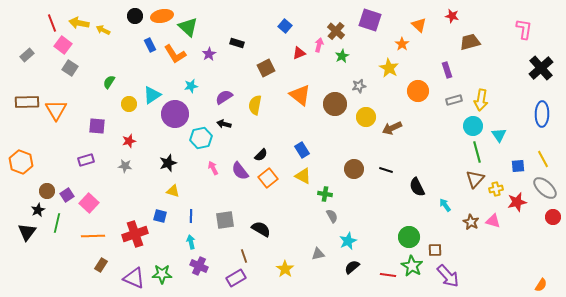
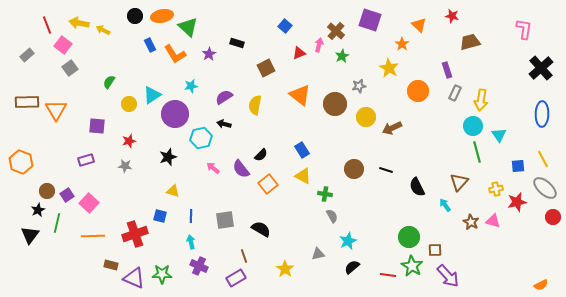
red line at (52, 23): moved 5 px left, 2 px down
gray square at (70, 68): rotated 21 degrees clockwise
gray rectangle at (454, 100): moved 1 px right, 7 px up; rotated 49 degrees counterclockwise
black star at (168, 163): moved 6 px up
pink arrow at (213, 168): rotated 24 degrees counterclockwise
purple semicircle at (240, 171): moved 1 px right, 2 px up
orange square at (268, 178): moved 6 px down
brown triangle at (475, 179): moved 16 px left, 3 px down
black triangle at (27, 232): moved 3 px right, 3 px down
brown rectangle at (101, 265): moved 10 px right; rotated 72 degrees clockwise
orange semicircle at (541, 285): rotated 32 degrees clockwise
